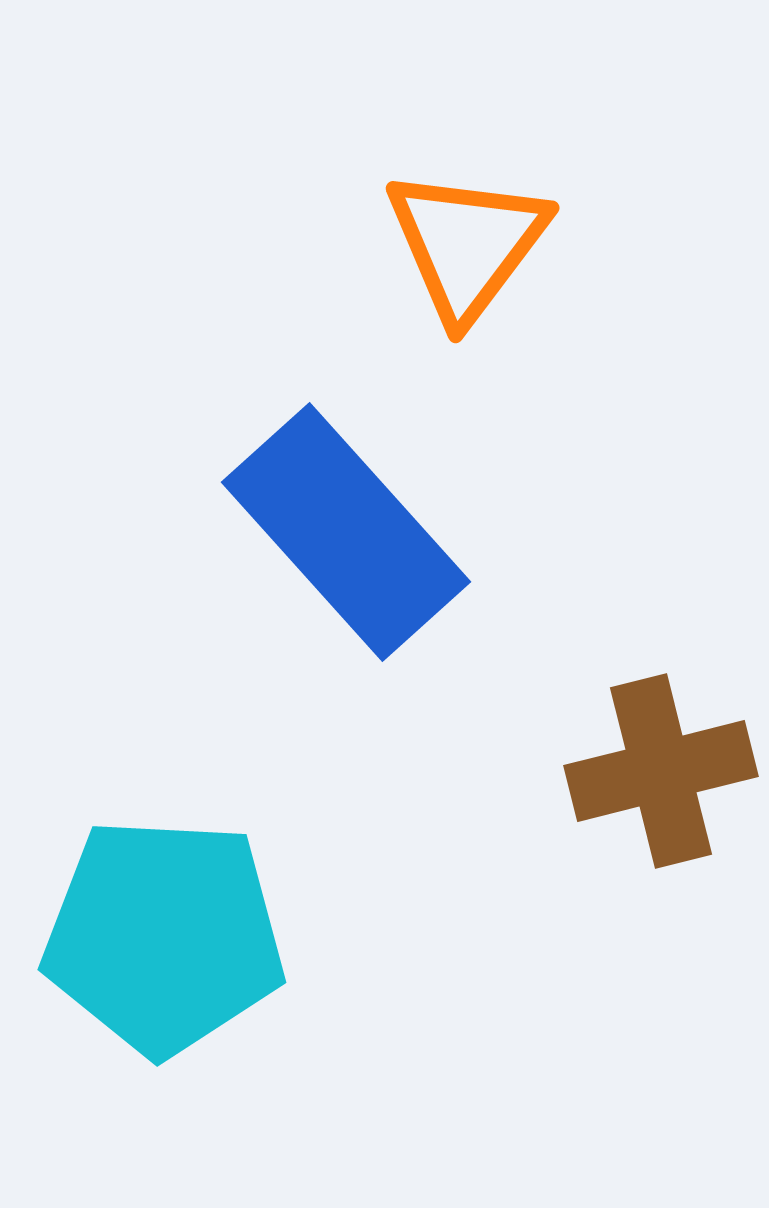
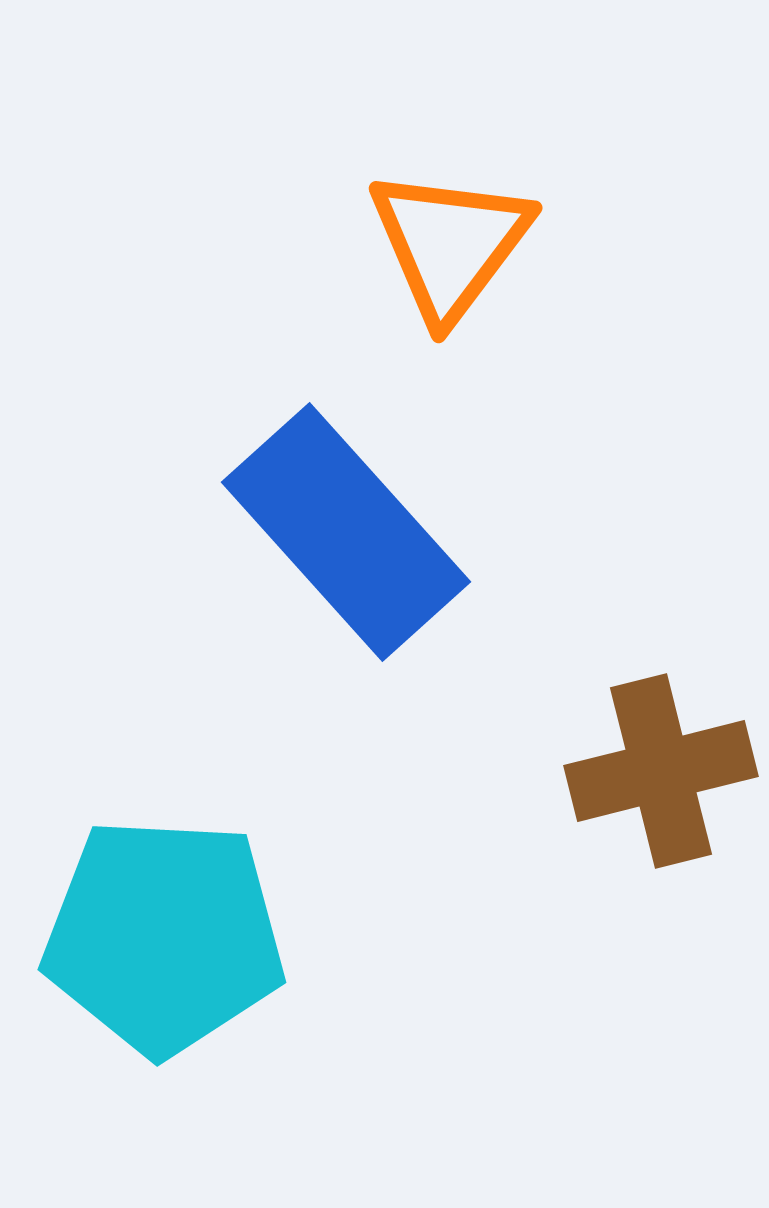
orange triangle: moved 17 px left
